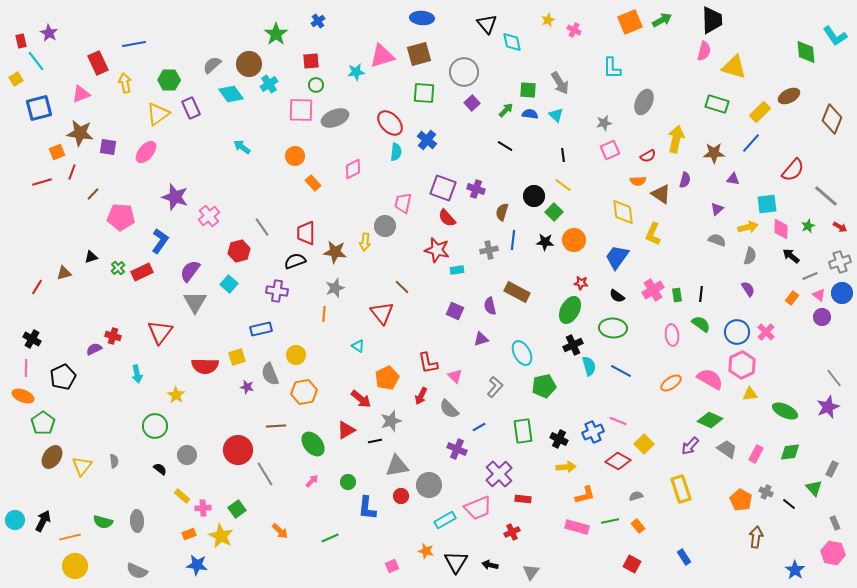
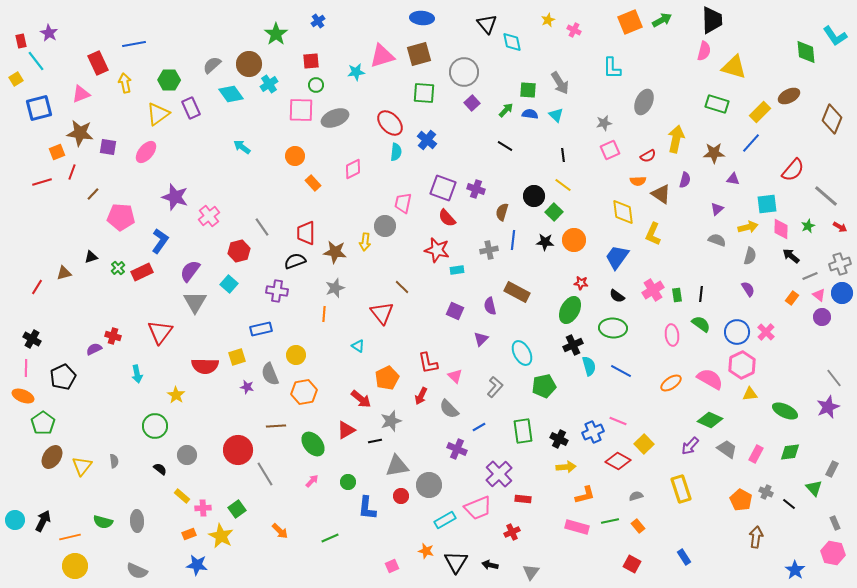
gray cross at (840, 262): moved 2 px down
purple triangle at (481, 339): rotated 28 degrees counterclockwise
